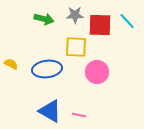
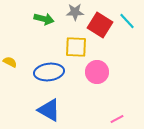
gray star: moved 3 px up
red square: rotated 30 degrees clockwise
yellow semicircle: moved 1 px left, 2 px up
blue ellipse: moved 2 px right, 3 px down
blue triangle: moved 1 px left, 1 px up
pink line: moved 38 px right, 4 px down; rotated 40 degrees counterclockwise
